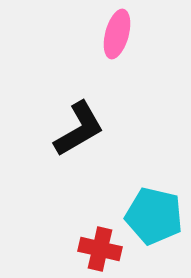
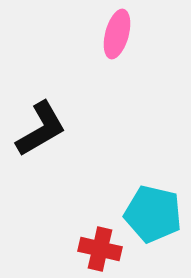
black L-shape: moved 38 px left
cyan pentagon: moved 1 px left, 2 px up
